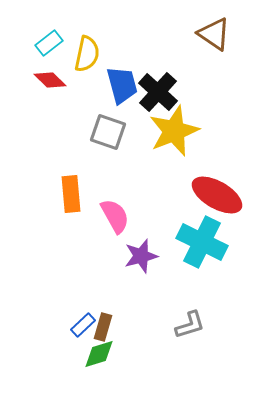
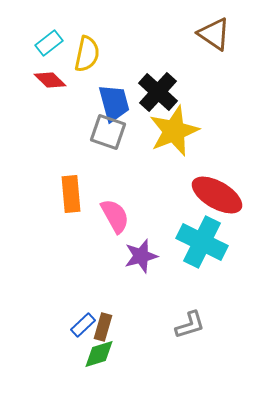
blue trapezoid: moved 8 px left, 18 px down
